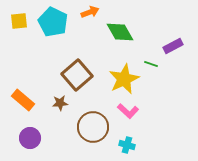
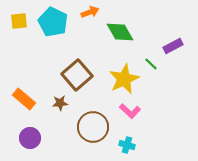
green line: rotated 24 degrees clockwise
orange rectangle: moved 1 px right, 1 px up
pink L-shape: moved 2 px right
